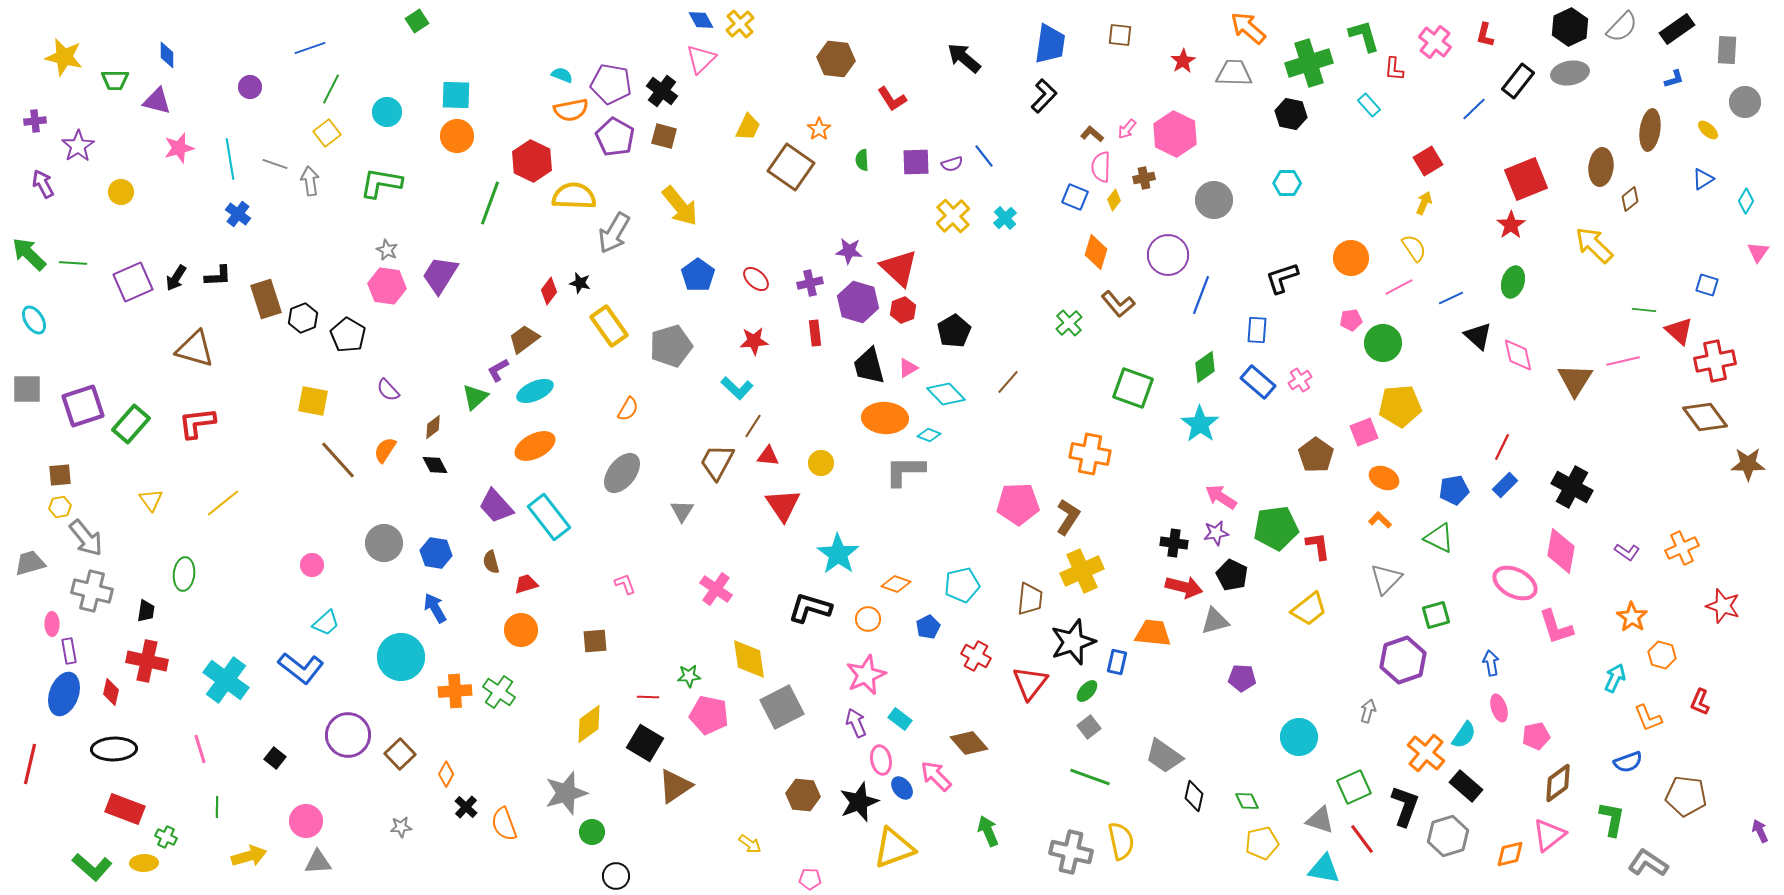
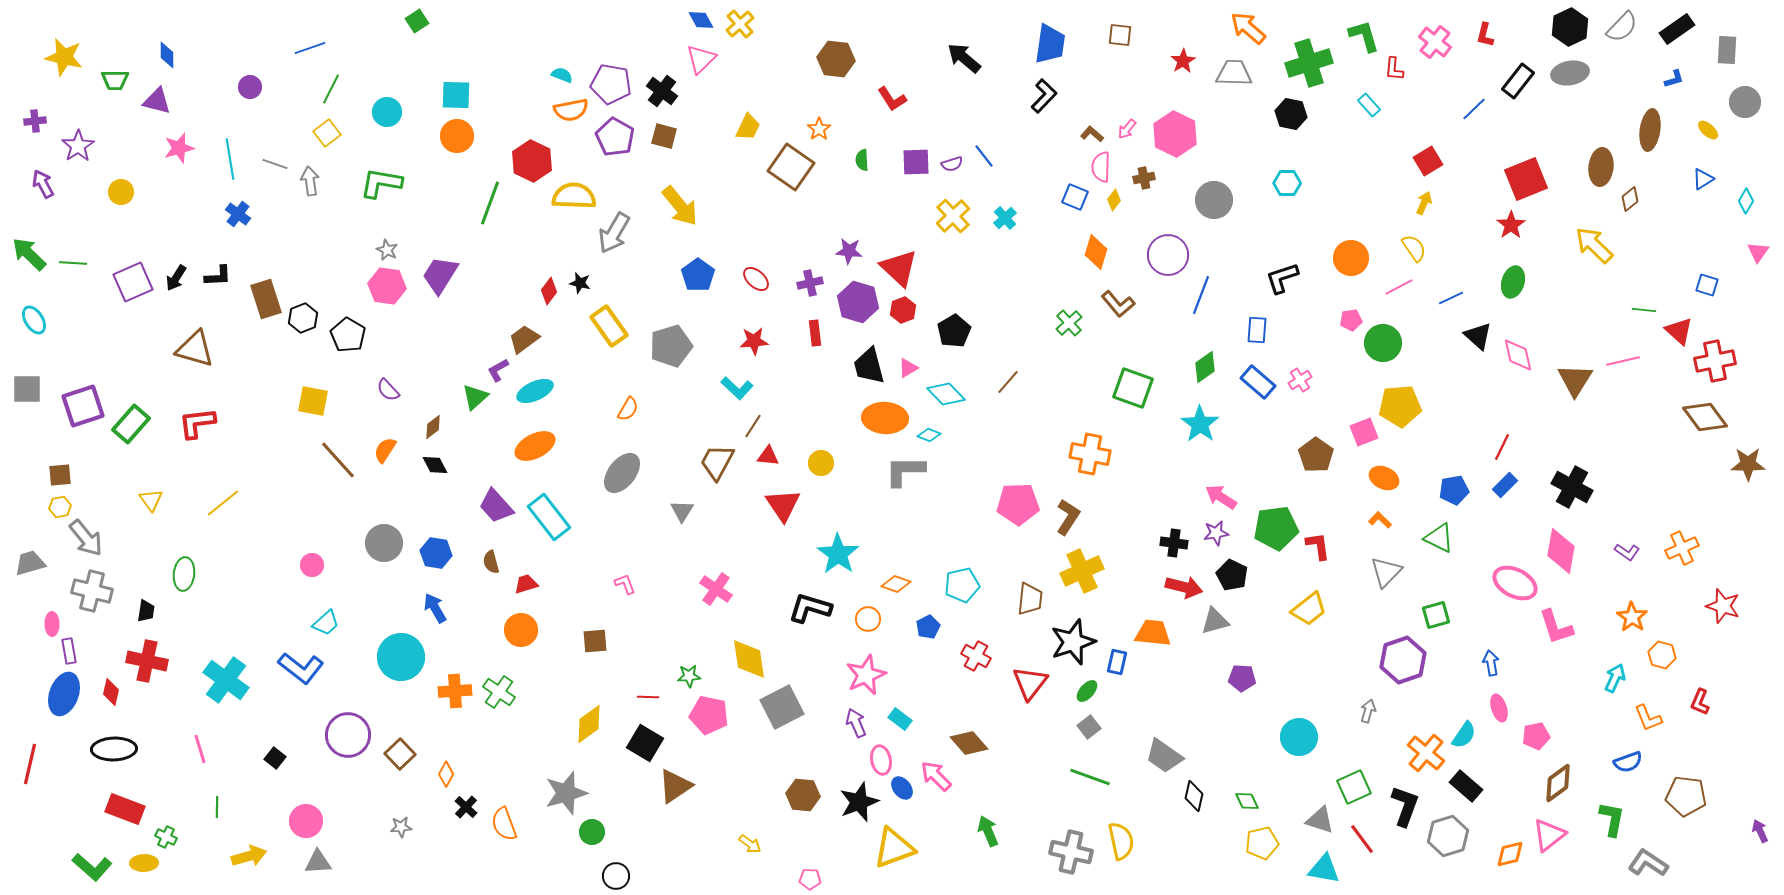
gray triangle at (1386, 579): moved 7 px up
